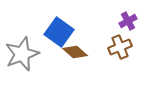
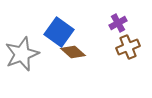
purple cross: moved 10 px left, 2 px down
brown cross: moved 8 px right
brown diamond: moved 2 px left
